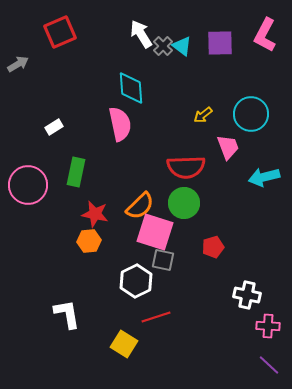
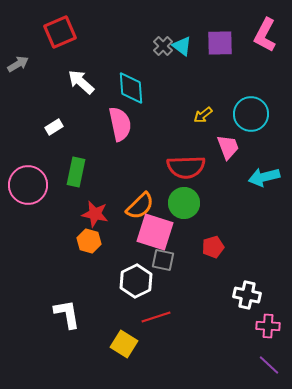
white arrow: moved 60 px left, 48 px down; rotated 16 degrees counterclockwise
orange hexagon: rotated 20 degrees clockwise
